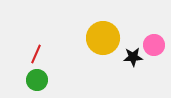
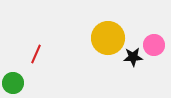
yellow circle: moved 5 px right
green circle: moved 24 px left, 3 px down
